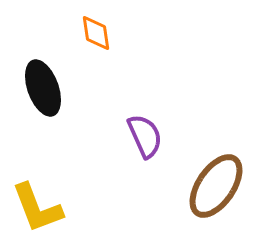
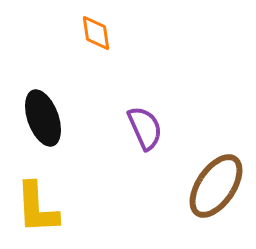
black ellipse: moved 30 px down
purple semicircle: moved 8 px up
yellow L-shape: rotated 18 degrees clockwise
